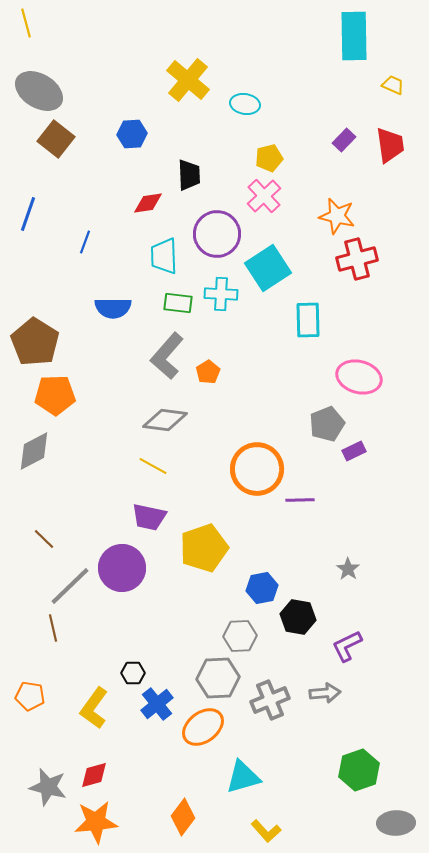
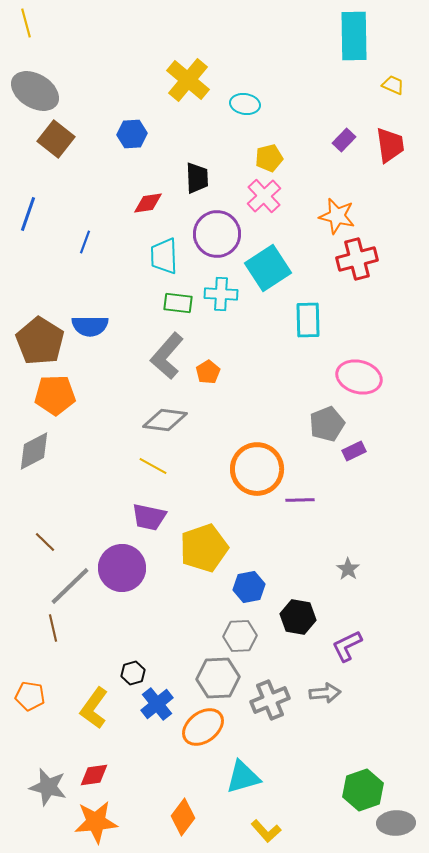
gray ellipse at (39, 91): moved 4 px left
black trapezoid at (189, 175): moved 8 px right, 3 px down
blue semicircle at (113, 308): moved 23 px left, 18 px down
brown pentagon at (35, 342): moved 5 px right, 1 px up
brown line at (44, 539): moved 1 px right, 3 px down
blue hexagon at (262, 588): moved 13 px left, 1 px up
black hexagon at (133, 673): rotated 15 degrees counterclockwise
green hexagon at (359, 770): moved 4 px right, 20 px down
red diamond at (94, 775): rotated 8 degrees clockwise
